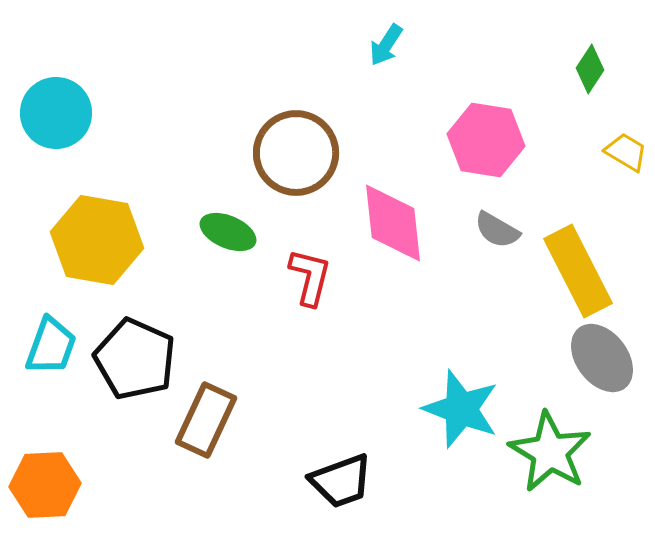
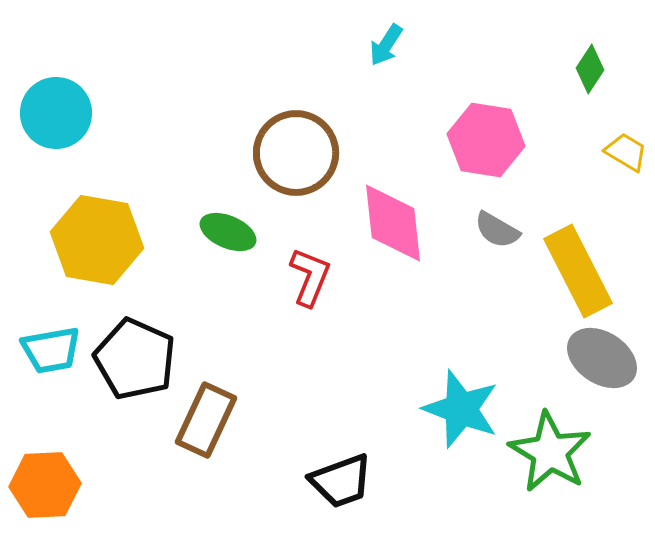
red L-shape: rotated 8 degrees clockwise
cyan trapezoid: moved 4 px down; rotated 60 degrees clockwise
gray ellipse: rotated 20 degrees counterclockwise
